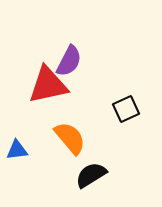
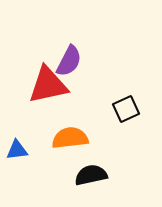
orange semicircle: rotated 57 degrees counterclockwise
black semicircle: rotated 20 degrees clockwise
